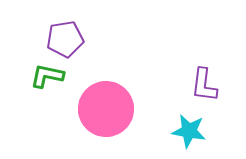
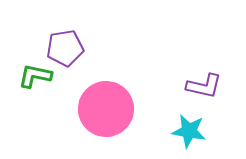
purple pentagon: moved 9 px down
green L-shape: moved 12 px left
purple L-shape: moved 1 px down; rotated 84 degrees counterclockwise
